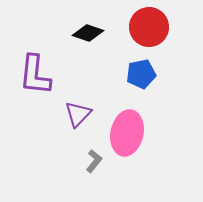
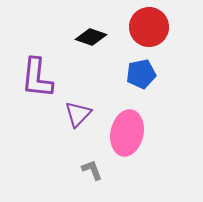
black diamond: moved 3 px right, 4 px down
purple L-shape: moved 2 px right, 3 px down
gray L-shape: moved 2 px left, 9 px down; rotated 60 degrees counterclockwise
